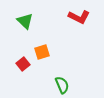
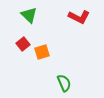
green triangle: moved 4 px right, 6 px up
red square: moved 20 px up
green semicircle: moved 2 px right, 2 px up
